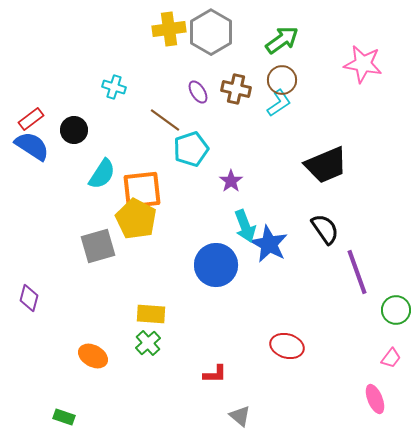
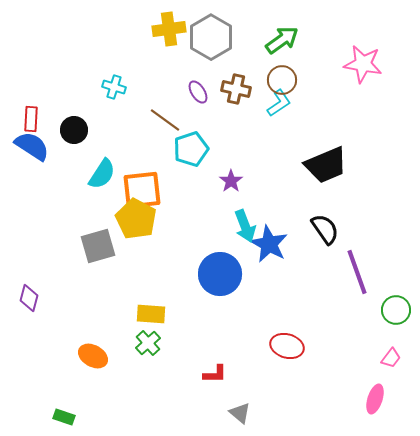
gray hexagon: moved 5 px down
red rectangle: rotated 50 degrees counterclockwise
blue circle: moved 4 px right, 9 px down
pink ellipse: rotated 40 degrees clockwise
gray triangle: moved 3 px up
